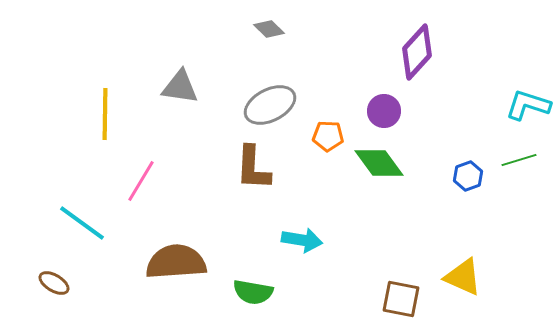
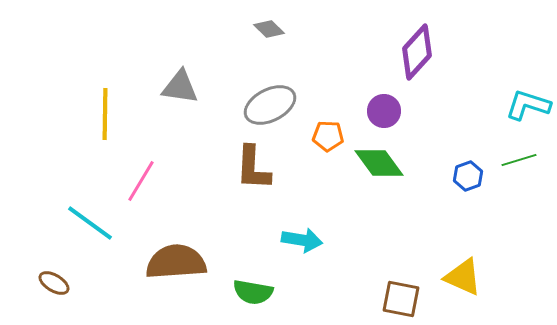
cyan line: moved 8 px right
